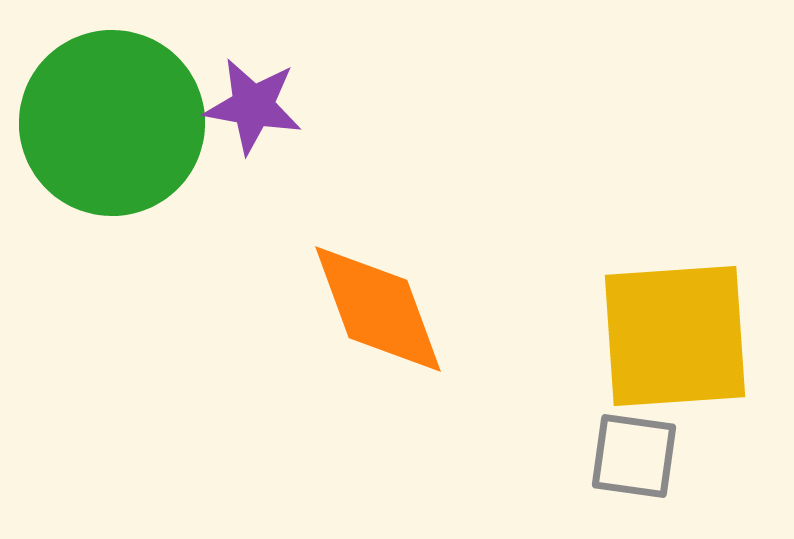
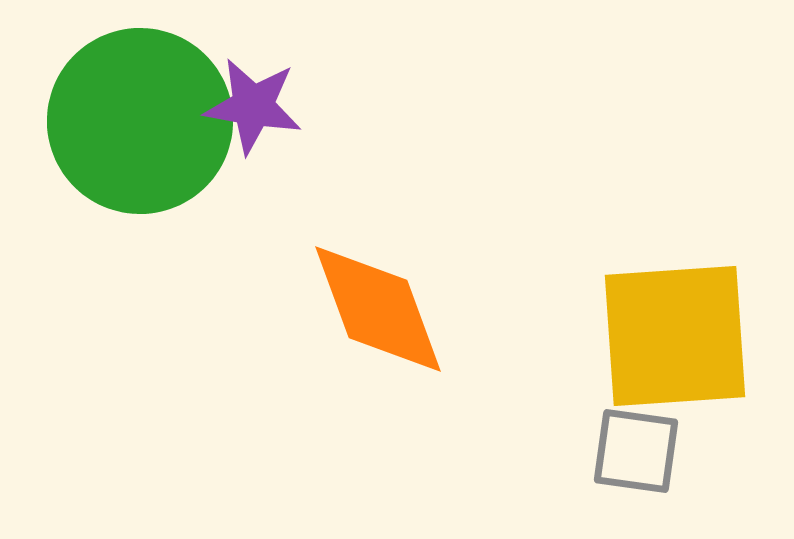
green circle: moved 28 px right, 2 px up
gray square: moved 2 px right, 5 px up
